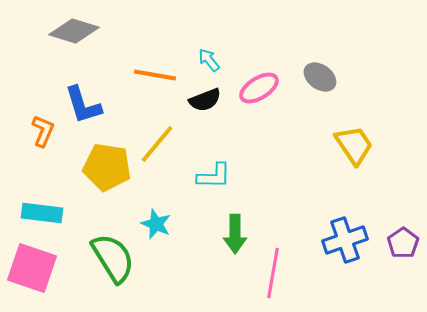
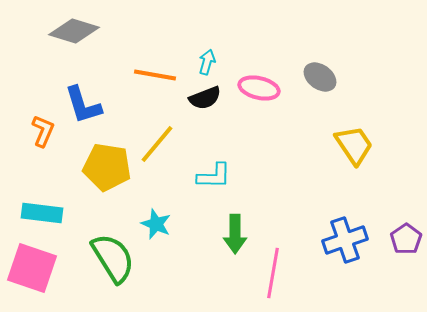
cyan arrow: moved 2 px left, 2 px down; rotated 55 degrees clockwise
pink ellipse: rotated 45 degrees clockwise
black semicircle: moved 2 px up
purple pentagon: moved 3 px right, 4 px up
